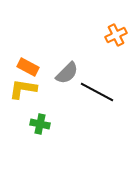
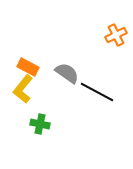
gray semicircle: rotated 100 degrees counterclockwise
yellow L-shape: rotated 60 degrees counterclockwise
